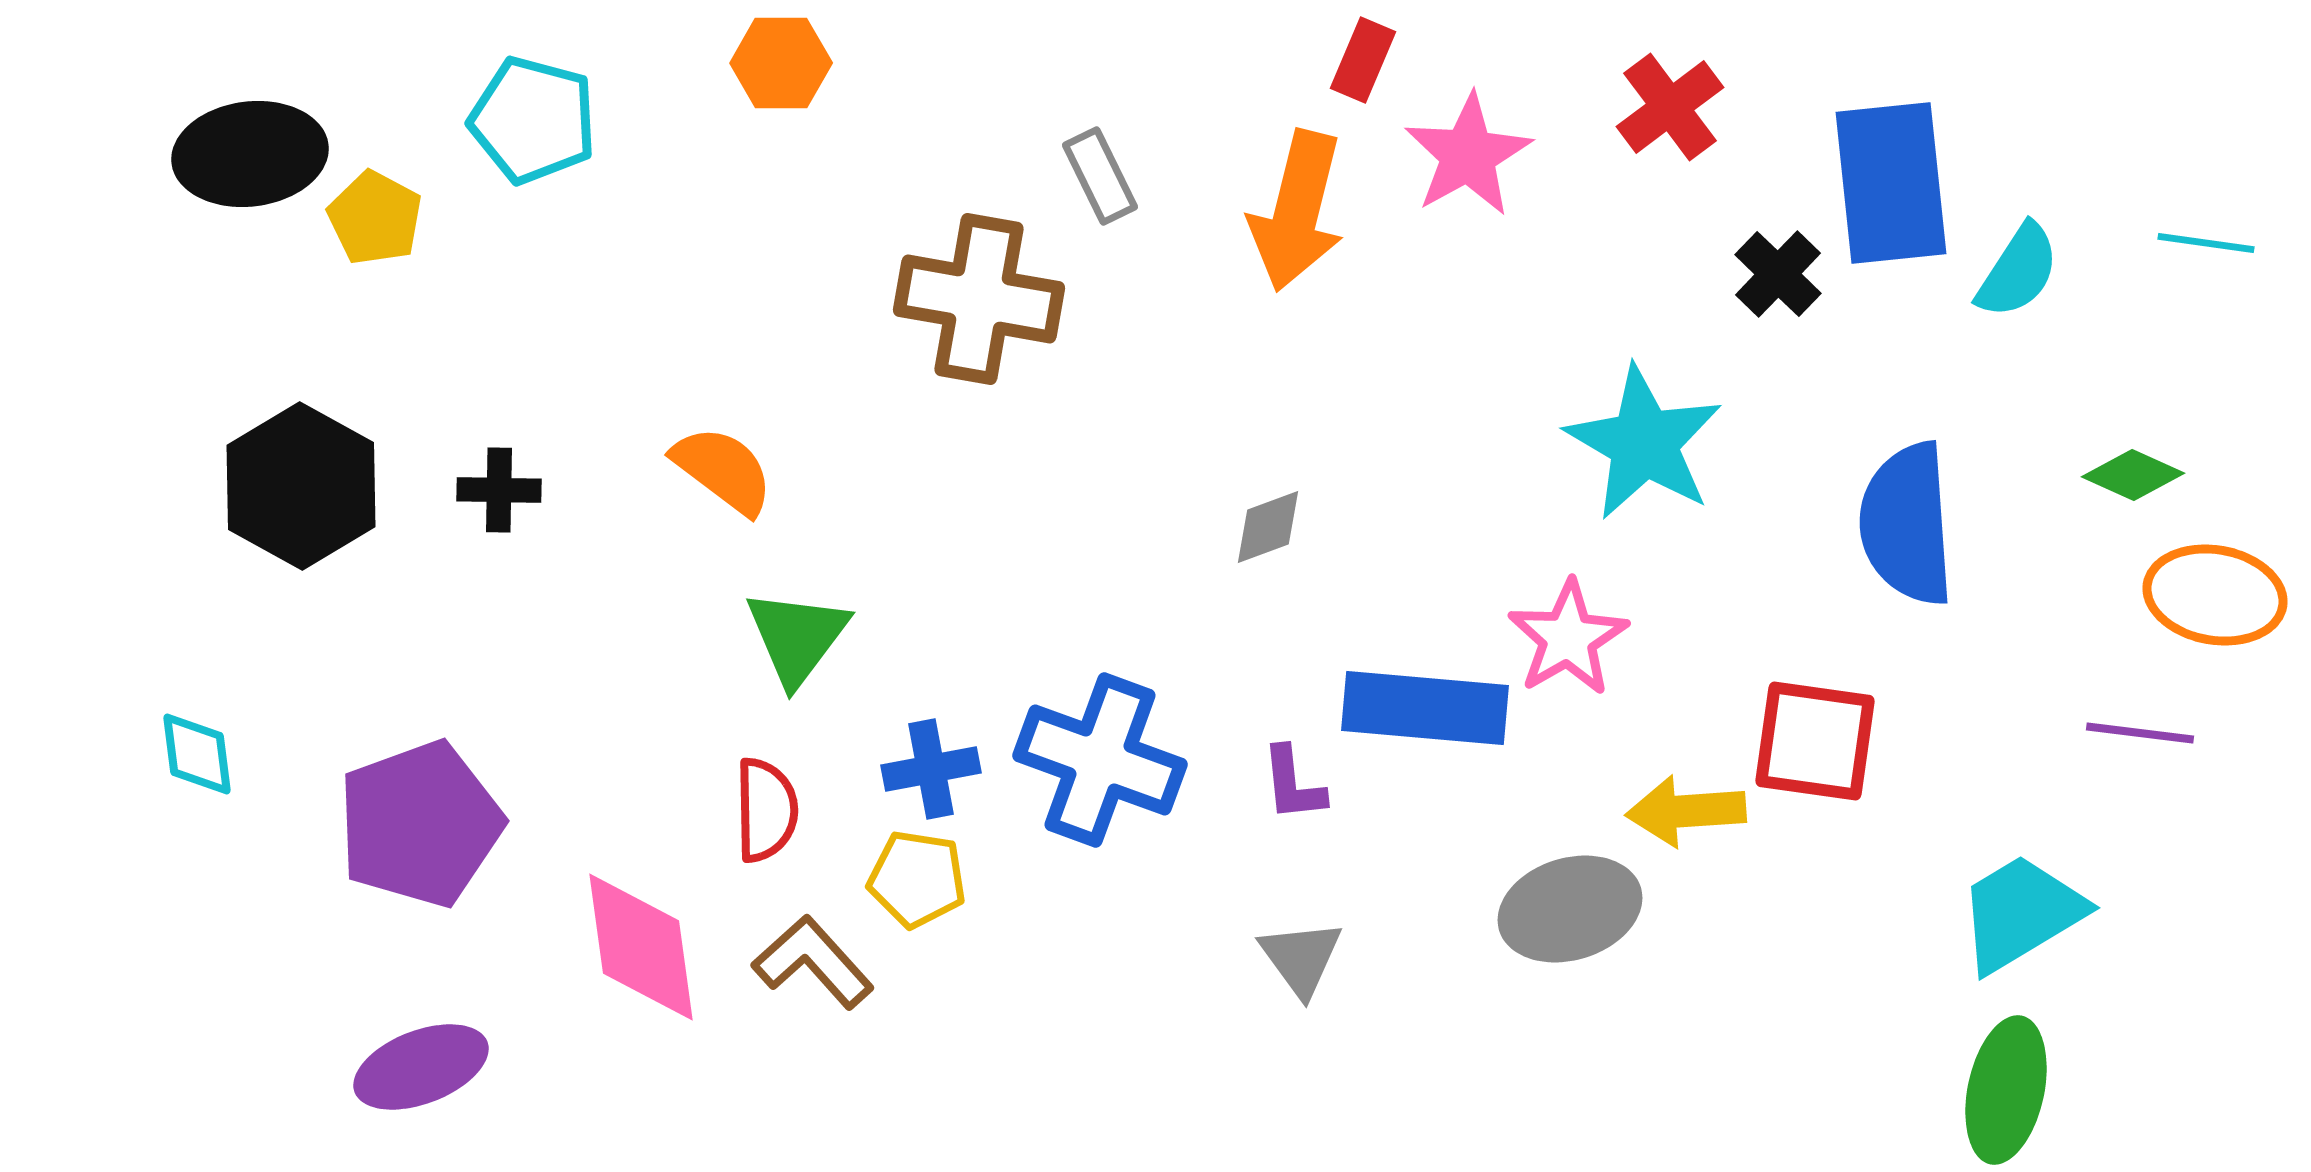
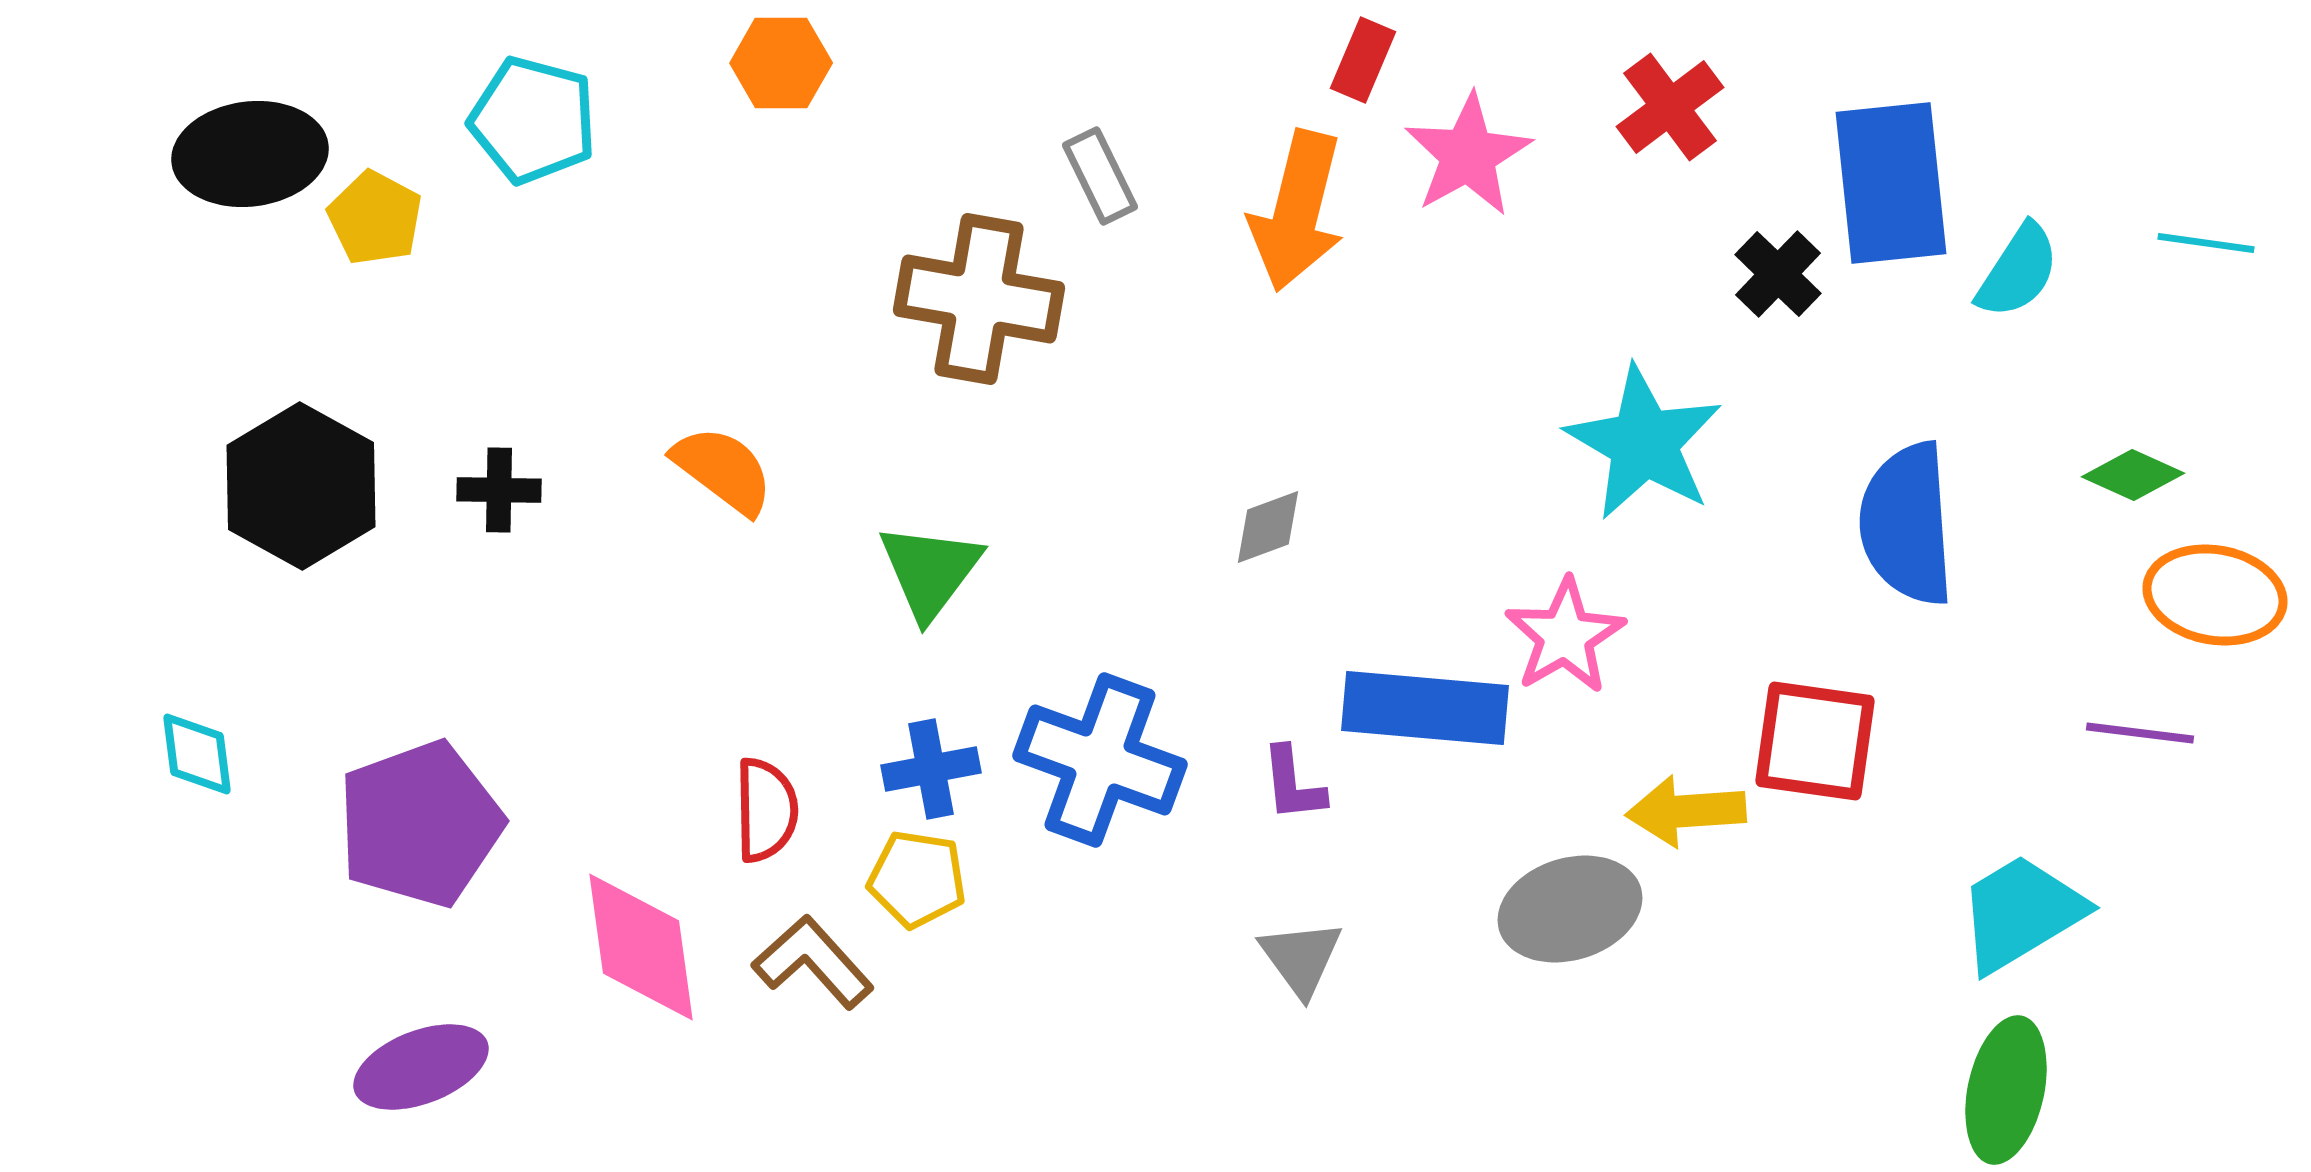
green triangle at (797, 637): moved 133 px right, 66 px up
pink star at (1568, 638): moved 3 px left, 2 px up
